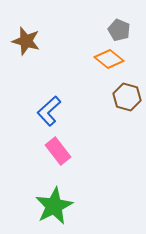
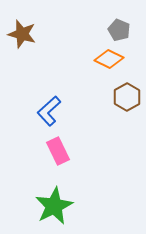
brown star: moved 4 px left, 7 px up
orange diamond: rotated 12 degrees counterclockwise
brown hexagon: rotated 16 degrees clockwise
pink rectangle: rotated 12 degrees clockwise
